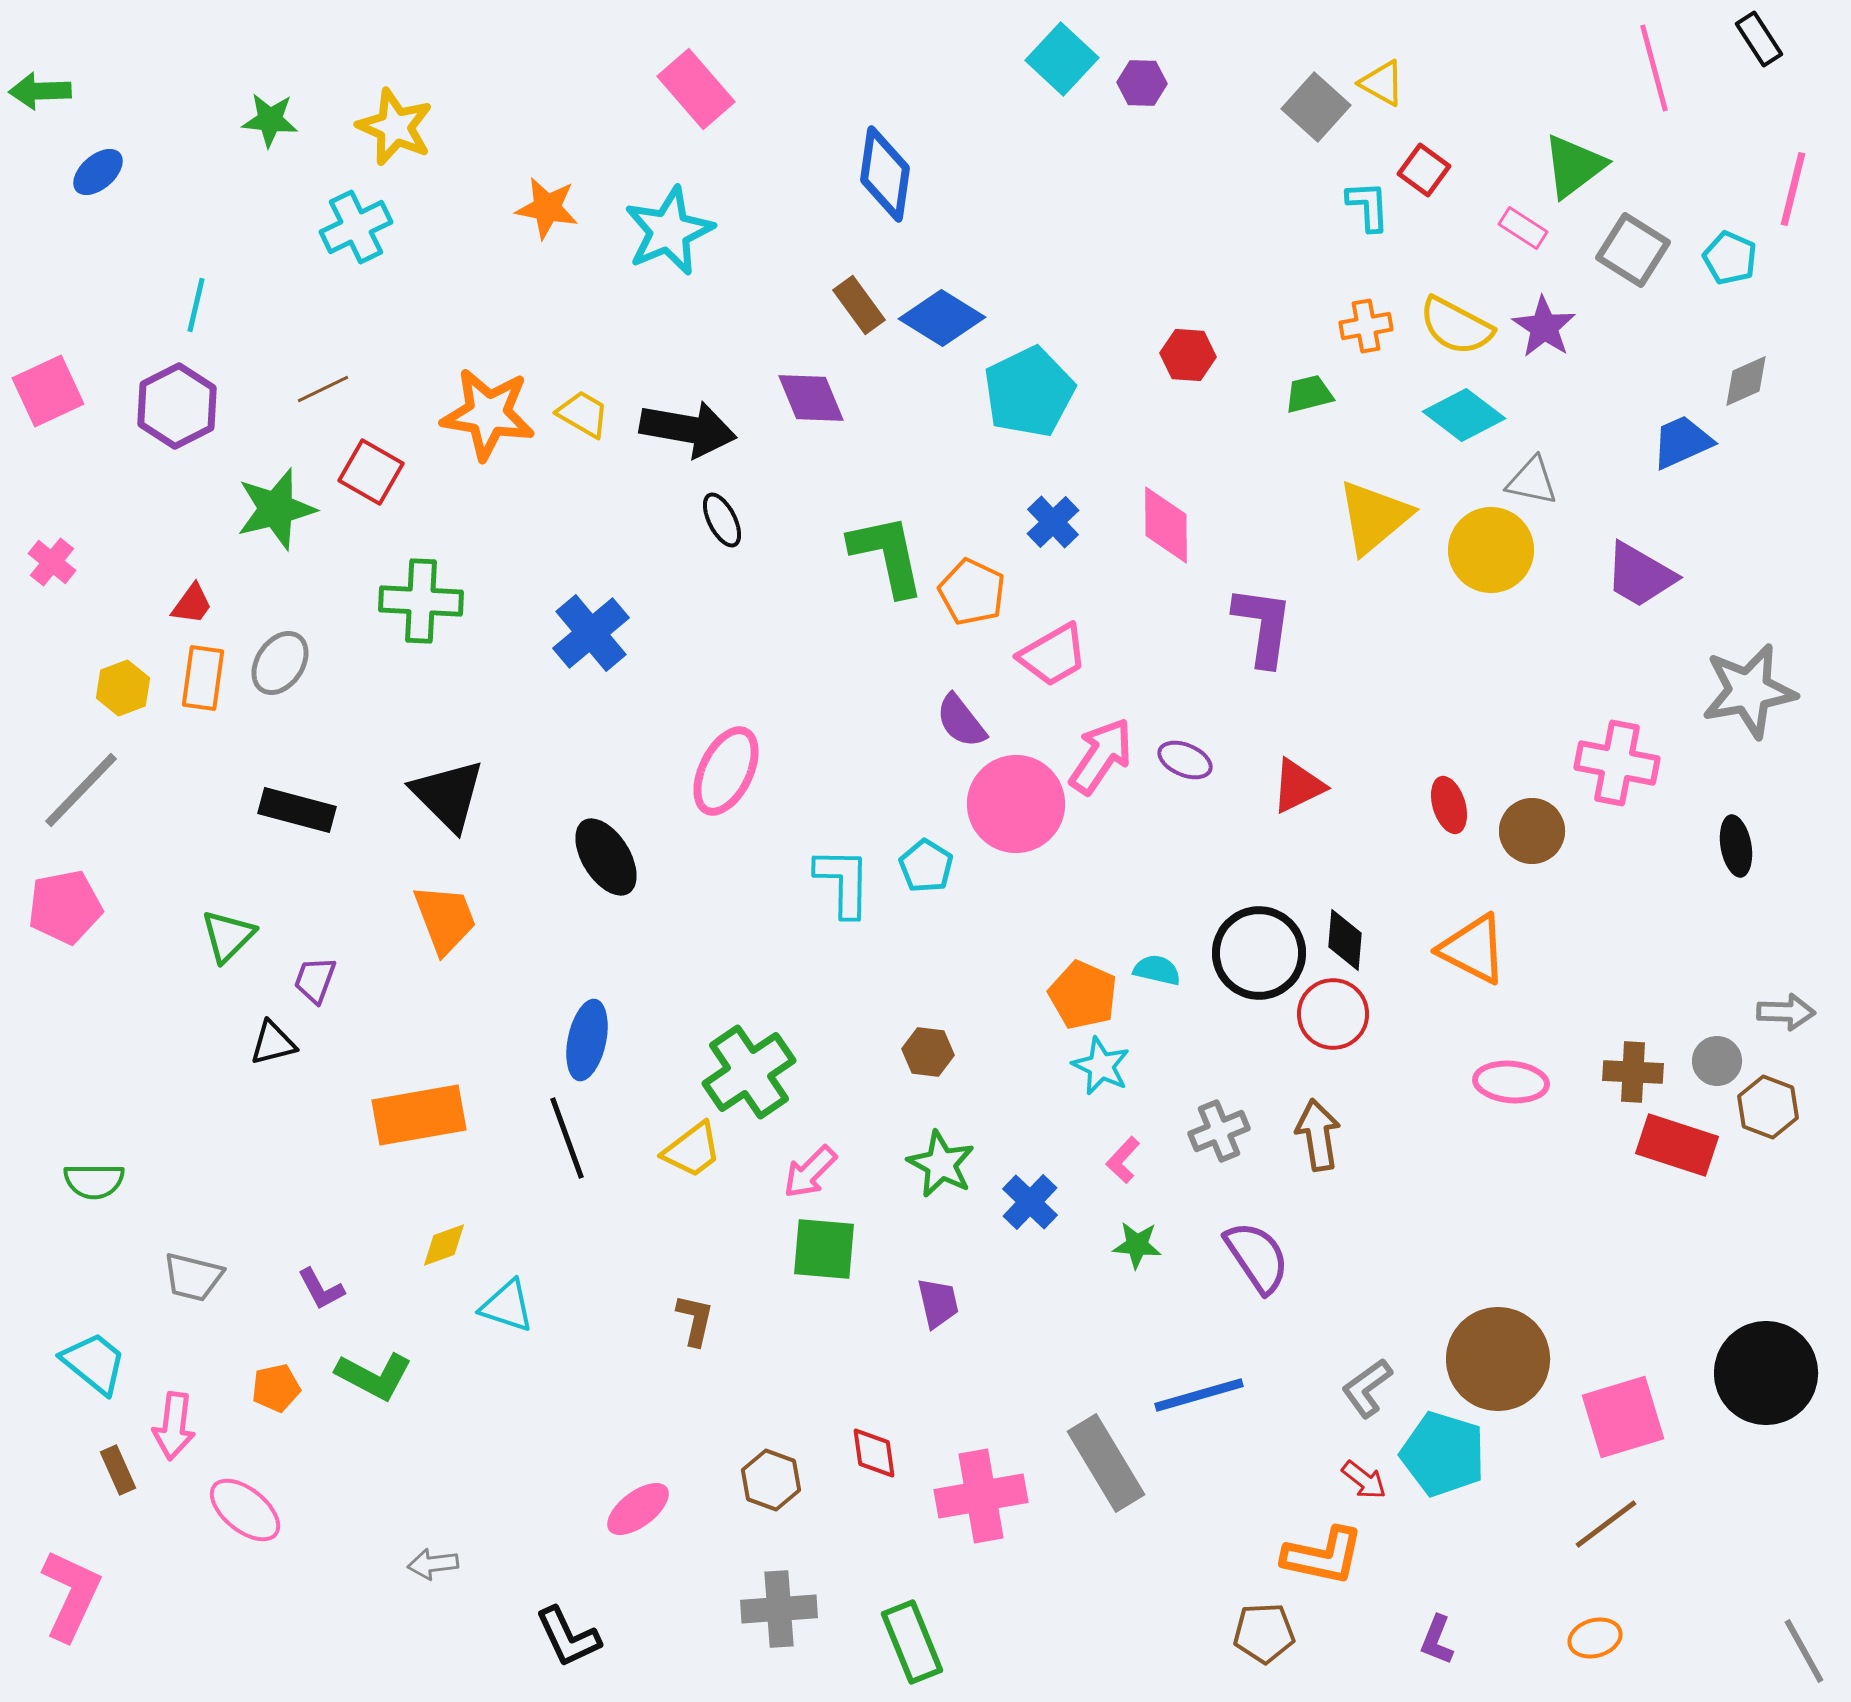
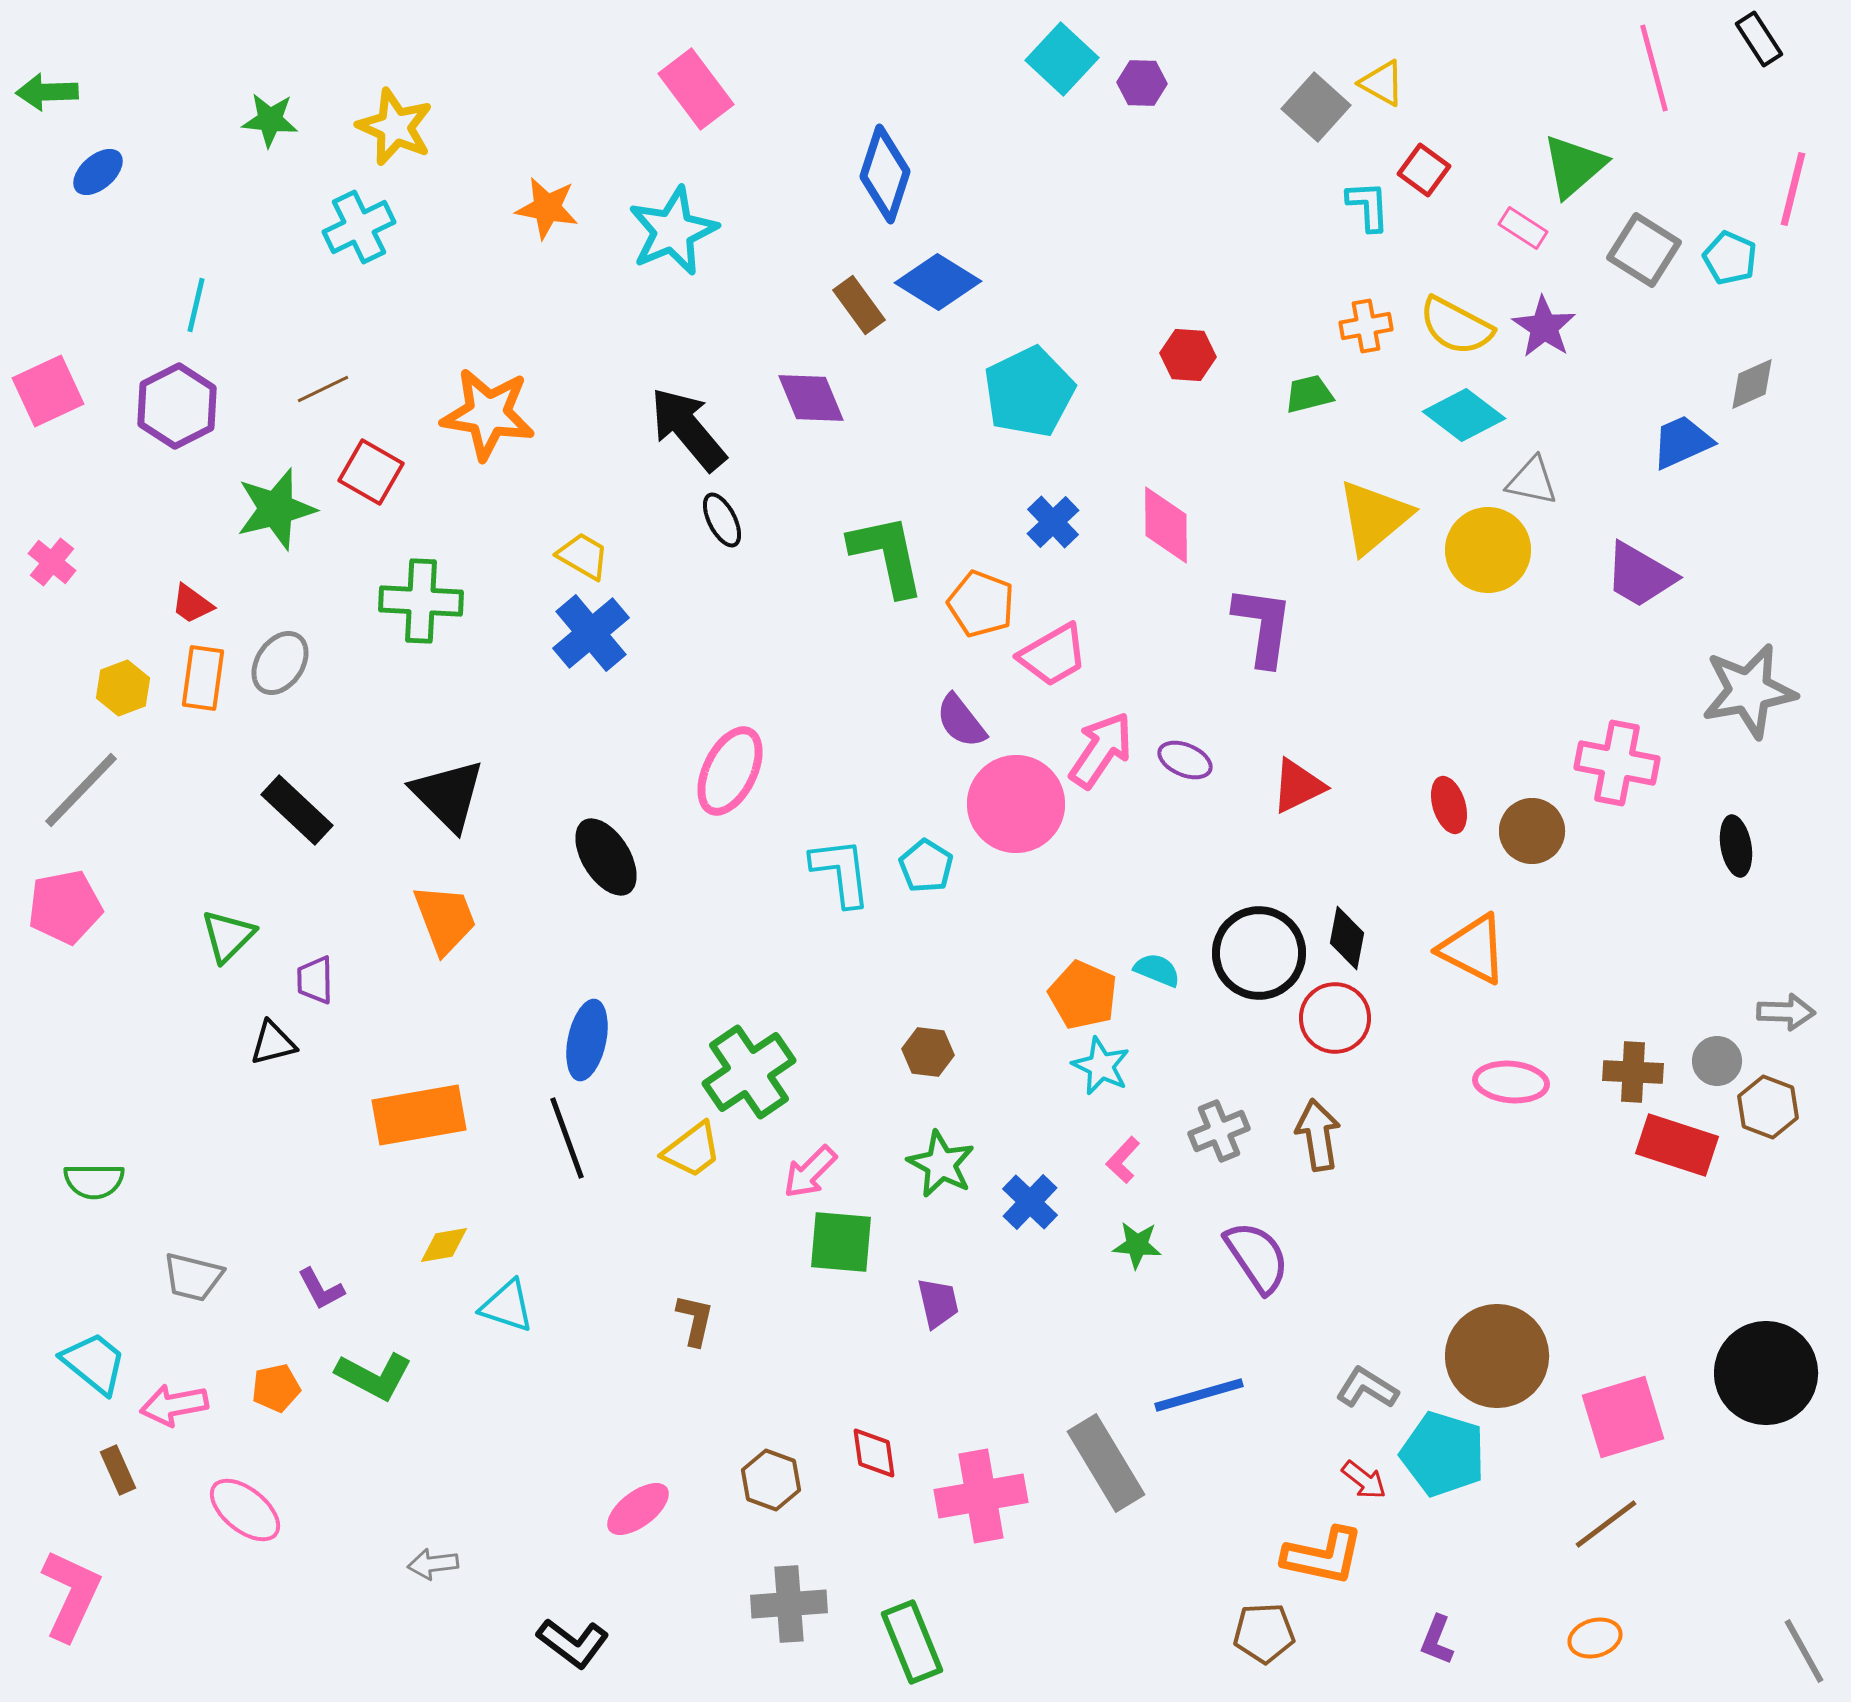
pink rectangle at (696, 89): rotated 4 degrees clockwise
green arrow at (40, 91): moved 7 px right, 1 px down
green triangle at (1574, 166): rotated 4 degrees counterclockwise
blue diamond at (885, 174): rotated 10 degrees clockwise
cyan cross at (356, 227): moved 3 px right
cyan star at (669, 231): moved 4 px right
gray square at (1633, 250): moved 11 px right
blue diamond at (942, 318): moved 4 px left, 36 px up
gray diamond at (1746, 381): moved 6 px right, 3 px down
yellow trapezoid at (583, 414): moved 142 px down
black arrow at (688, 429): rotated 140 degrees counterclockwise
yellow circle at (1491, 550): moved 3 px left
orange pentagon at (972, 592): moved 9 px right, 12 px down; rotated 4 degrees counterclockwise
red trapezoid at (192, 604): rotated 90 degrees clockwise
pink arrow at (1101, 756): moved 6 px up
pink ellipse at (726, 771): moved 4 px right
black rectangle at (297, 810): rotated 28 degrees clockwise
cyan L-shape at (843, 882): moved 2 px left, 10 px up; rotated 8 degrees counterclockwise
black diamond at (1345, 940): moved 2 px right, 2 px up; rotated 6 degrees clockwise
cyan semicircle at (1157, 970): rotated 9 degrees clockwise
purple trapezoid at (315, 980): rotated 21 degrees counterclockwise
red circle at (1333, 1014): moved 2 px right, 4 px down
yellow diamond at (444, 1245): rotated 10 degrees clockwise
green square at (824, 1249): moved 17 px right, 7 px up
brown circle at (1498, 1359): moved 1 px left, 3 px up
gray L-shape at (1367, 1388): rotated 68 degrees clockwise
pink arrow at (174, 1426): moved 21 px up; rotated 72 degrees clockwise
gray cross at (779, 1609): moved 10 px right, 5 px up
black L-shape at (568, 1637): moved 5 px right, 6 px down; rotated 28 degrees counterclockwise
